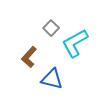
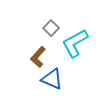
brown L-shape: moved 9 px right
blue triangle: rotated 10 degrees clockwise
